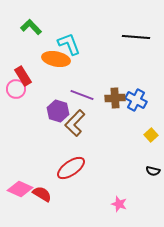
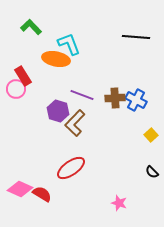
black semicircle: moved 1 px left, 1 px down; rotated 32 degrees clockwise
pink star: moved 1 px up
